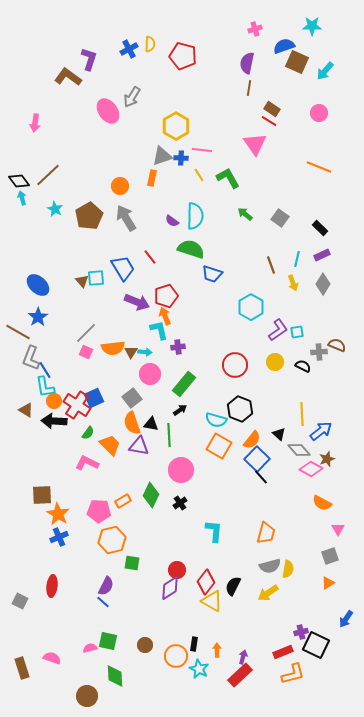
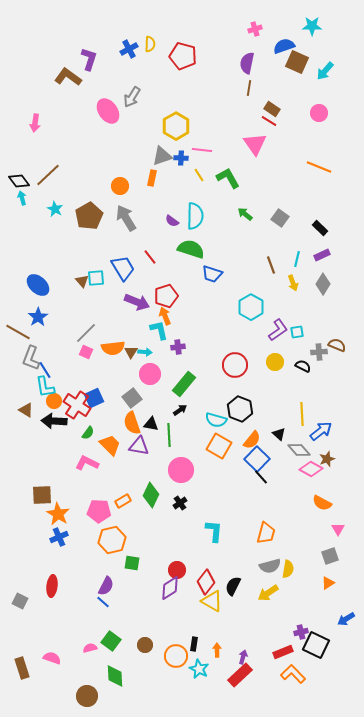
blue arrow at (346, 619): rotated 24 degrees clockwise
green square at (108, 641): moved 3 px right; rotated 24 degrees clockwise
orange L-shape at (293, 674): rotated 120 degrees counterclockwise
